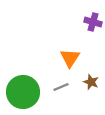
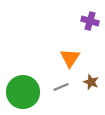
purple cross: moved 3 px left, 1 px up
